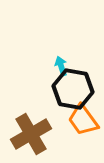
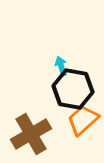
orange trapezoid: rotated 84 degrees clockwise
